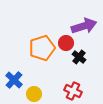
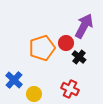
purple arrow: rotated 45 degrees counterclockwise
red cross: moved 3 px left, 2 px up
